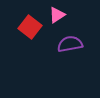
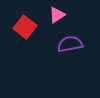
red square: moved 5 px left
